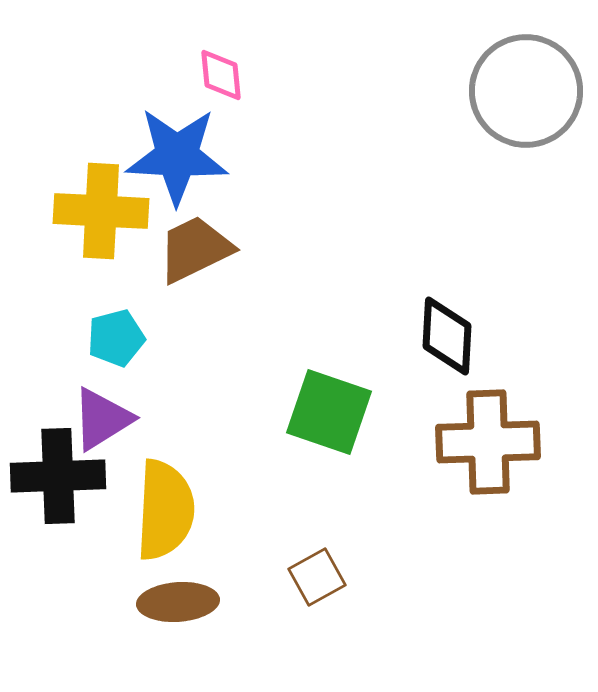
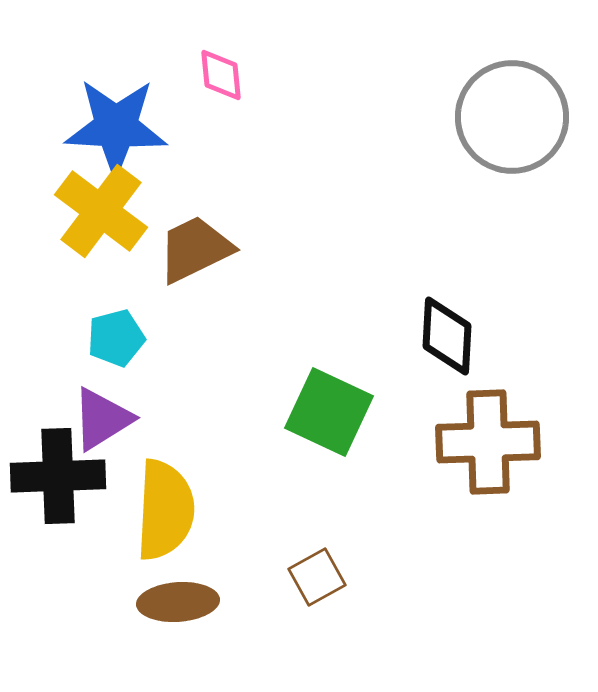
gray circle: moved 14 px left, 26 px down
blue star: moved 61 px left, 29 px up
yellow cross: rotated 34 degrees clockwise
green square: rotated 6 degrees clockwise
